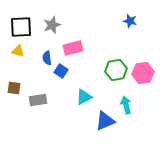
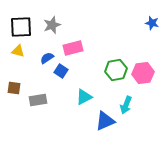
blue star: moved 22 px right, 2 px down
blue semicircle: rotated 64 degrees clockwise
cyan arrow: rotated 144 degrees counterclockwise
